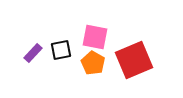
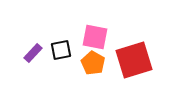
red square: rotated 6 degrees clockwise
